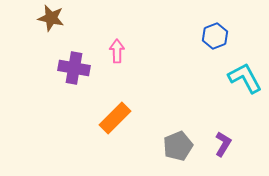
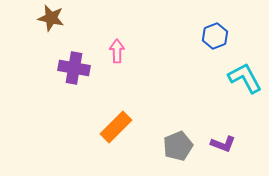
orange rectangle: moved 1 px right, 9 px down
purple L-shape: rotated 80 degrees clockwise
